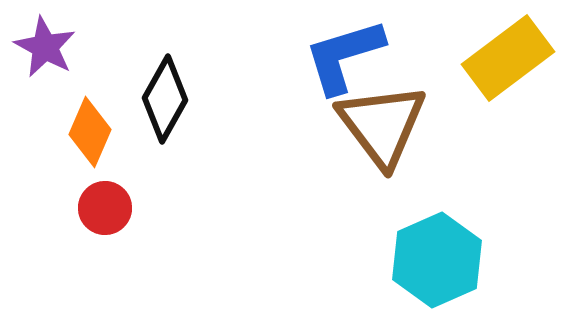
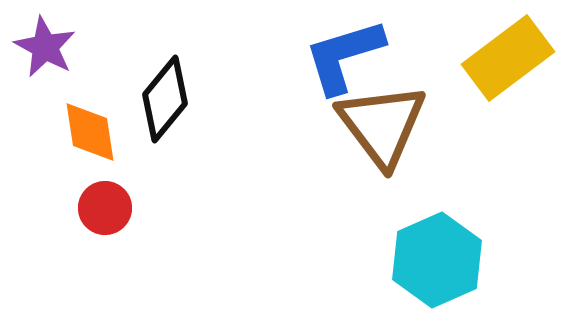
black diamond: rotated 10 degrees clockwise
orange diamond: rotated 32 degrees counterclockwise
